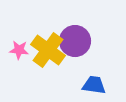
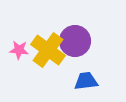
blue trapezoid: moved 8 px left, 4 px up; rotated 15 degrees counterclockwise
